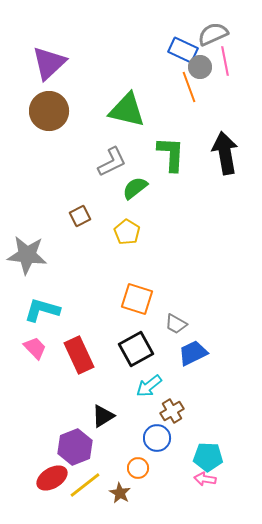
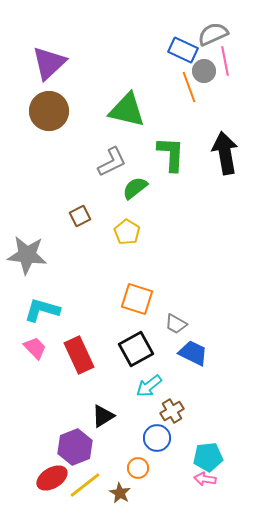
gray circle: moved 4 px right, 4 px down
blue trapezoid: rotated 52 degrees clockwise
cyan pentagon: rotated 8 degrees counterclockwise
